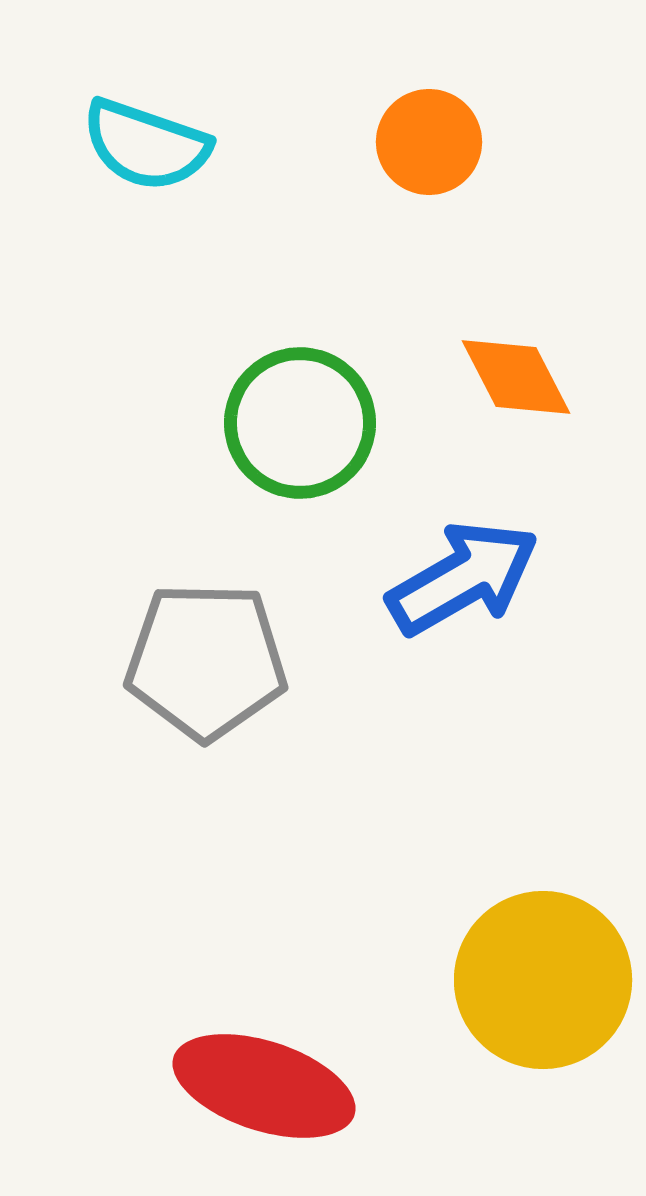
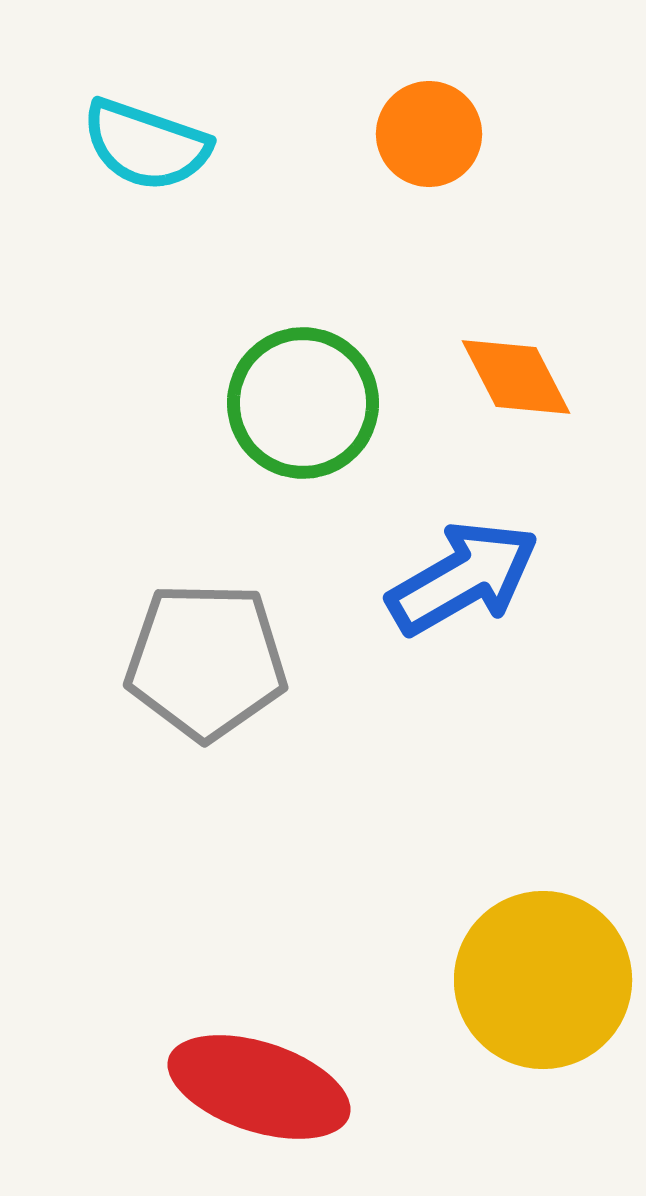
orange circle: moved 8 px up
green circle: moved 3 px right, 20 px up
red ellipse: moved 5 px left, 1 px down
